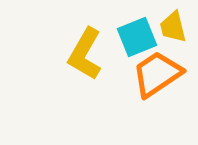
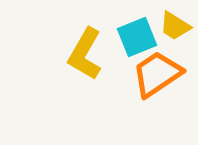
yellow trapezoid: moved 2 px right, 1 px up; rotated 44 degrees counterclockwise
